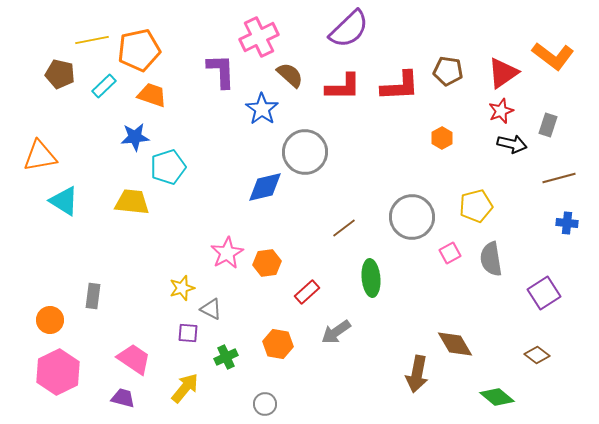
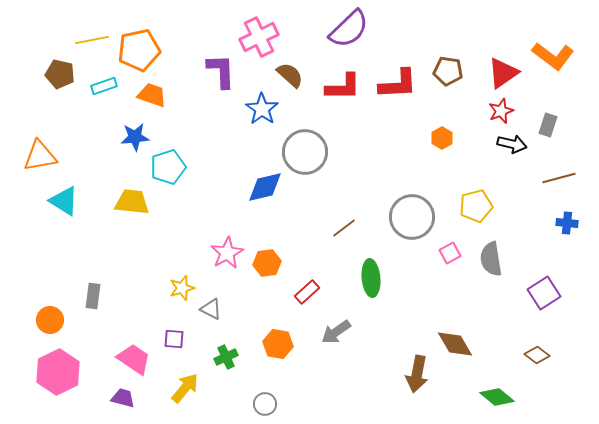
cyan rectangle at (104, 86): rotated 25 degrees clockwise
red L-shape at (400, 86): moved 2 px left, 2 px up
purple square at (188, 333): moved 14 px left, 6 px down
